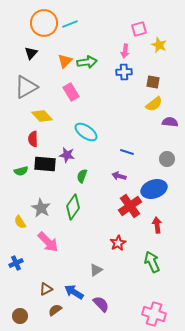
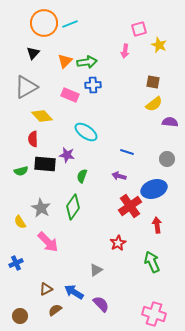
black triangle at (31, 53): moved 2 px right
blue cross at (124, 72): moved 31 px left, 13 px down
pink rectangle at (71, 92): moved 1 px left, 3 px down; rotated 36 degrees counterclockwise
